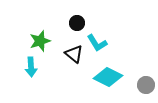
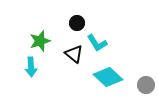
cyan diamond: rotated 16 degrees clockwise
